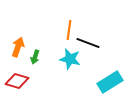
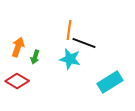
black line: moved 4 px left
red diamond: rotated 15 degrees clockwise
